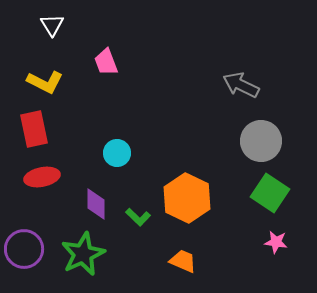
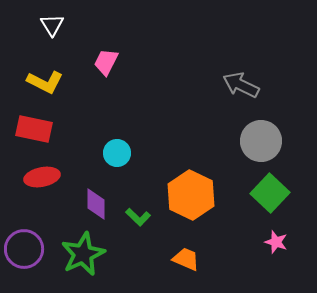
pink trapezoid: rotated 48 degrees clockwise
red rectangle: rotated 66 degrees counterclockwise
green square: rotated 9 degrees clockwise
orange hexagon: moved 4 px right, 3 px up
pink star: rotated 10 degrees clockwise
orange trapezoid: moved 3 px right, 2 px up
